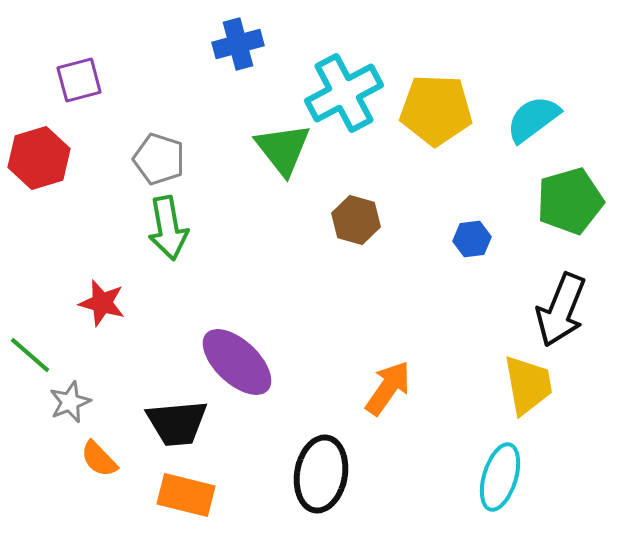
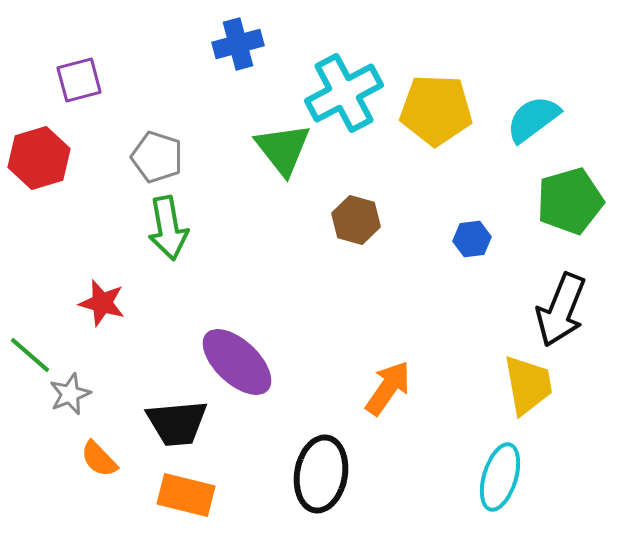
gray pentagon: moved 2 px left, 2 px up
gray star: moved 8 px up
